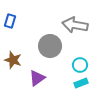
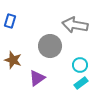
cyan rectangle: rotated 16 degrees counterclockwise
